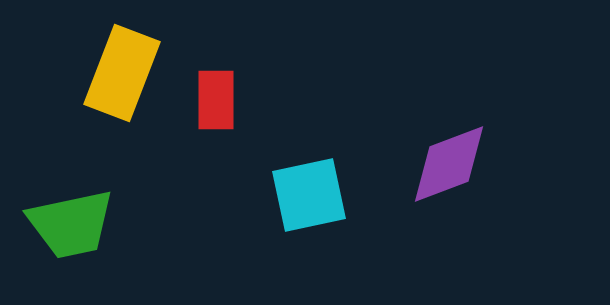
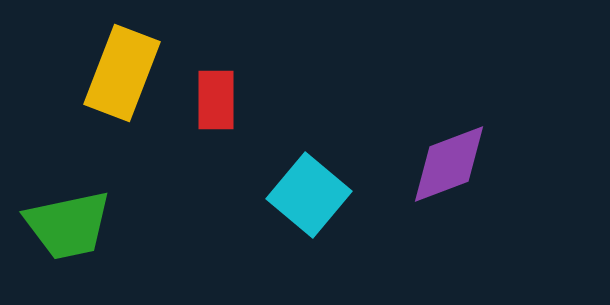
cyan square: rotated 38 degrees counterclockwise
green trapezoid: moved 3 px left, 1 px down
